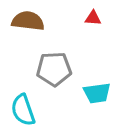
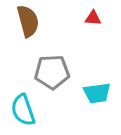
brown semicircle: rotated 68 degrees clockwise
gray pentagon: moved 2 px left, 3 px down
